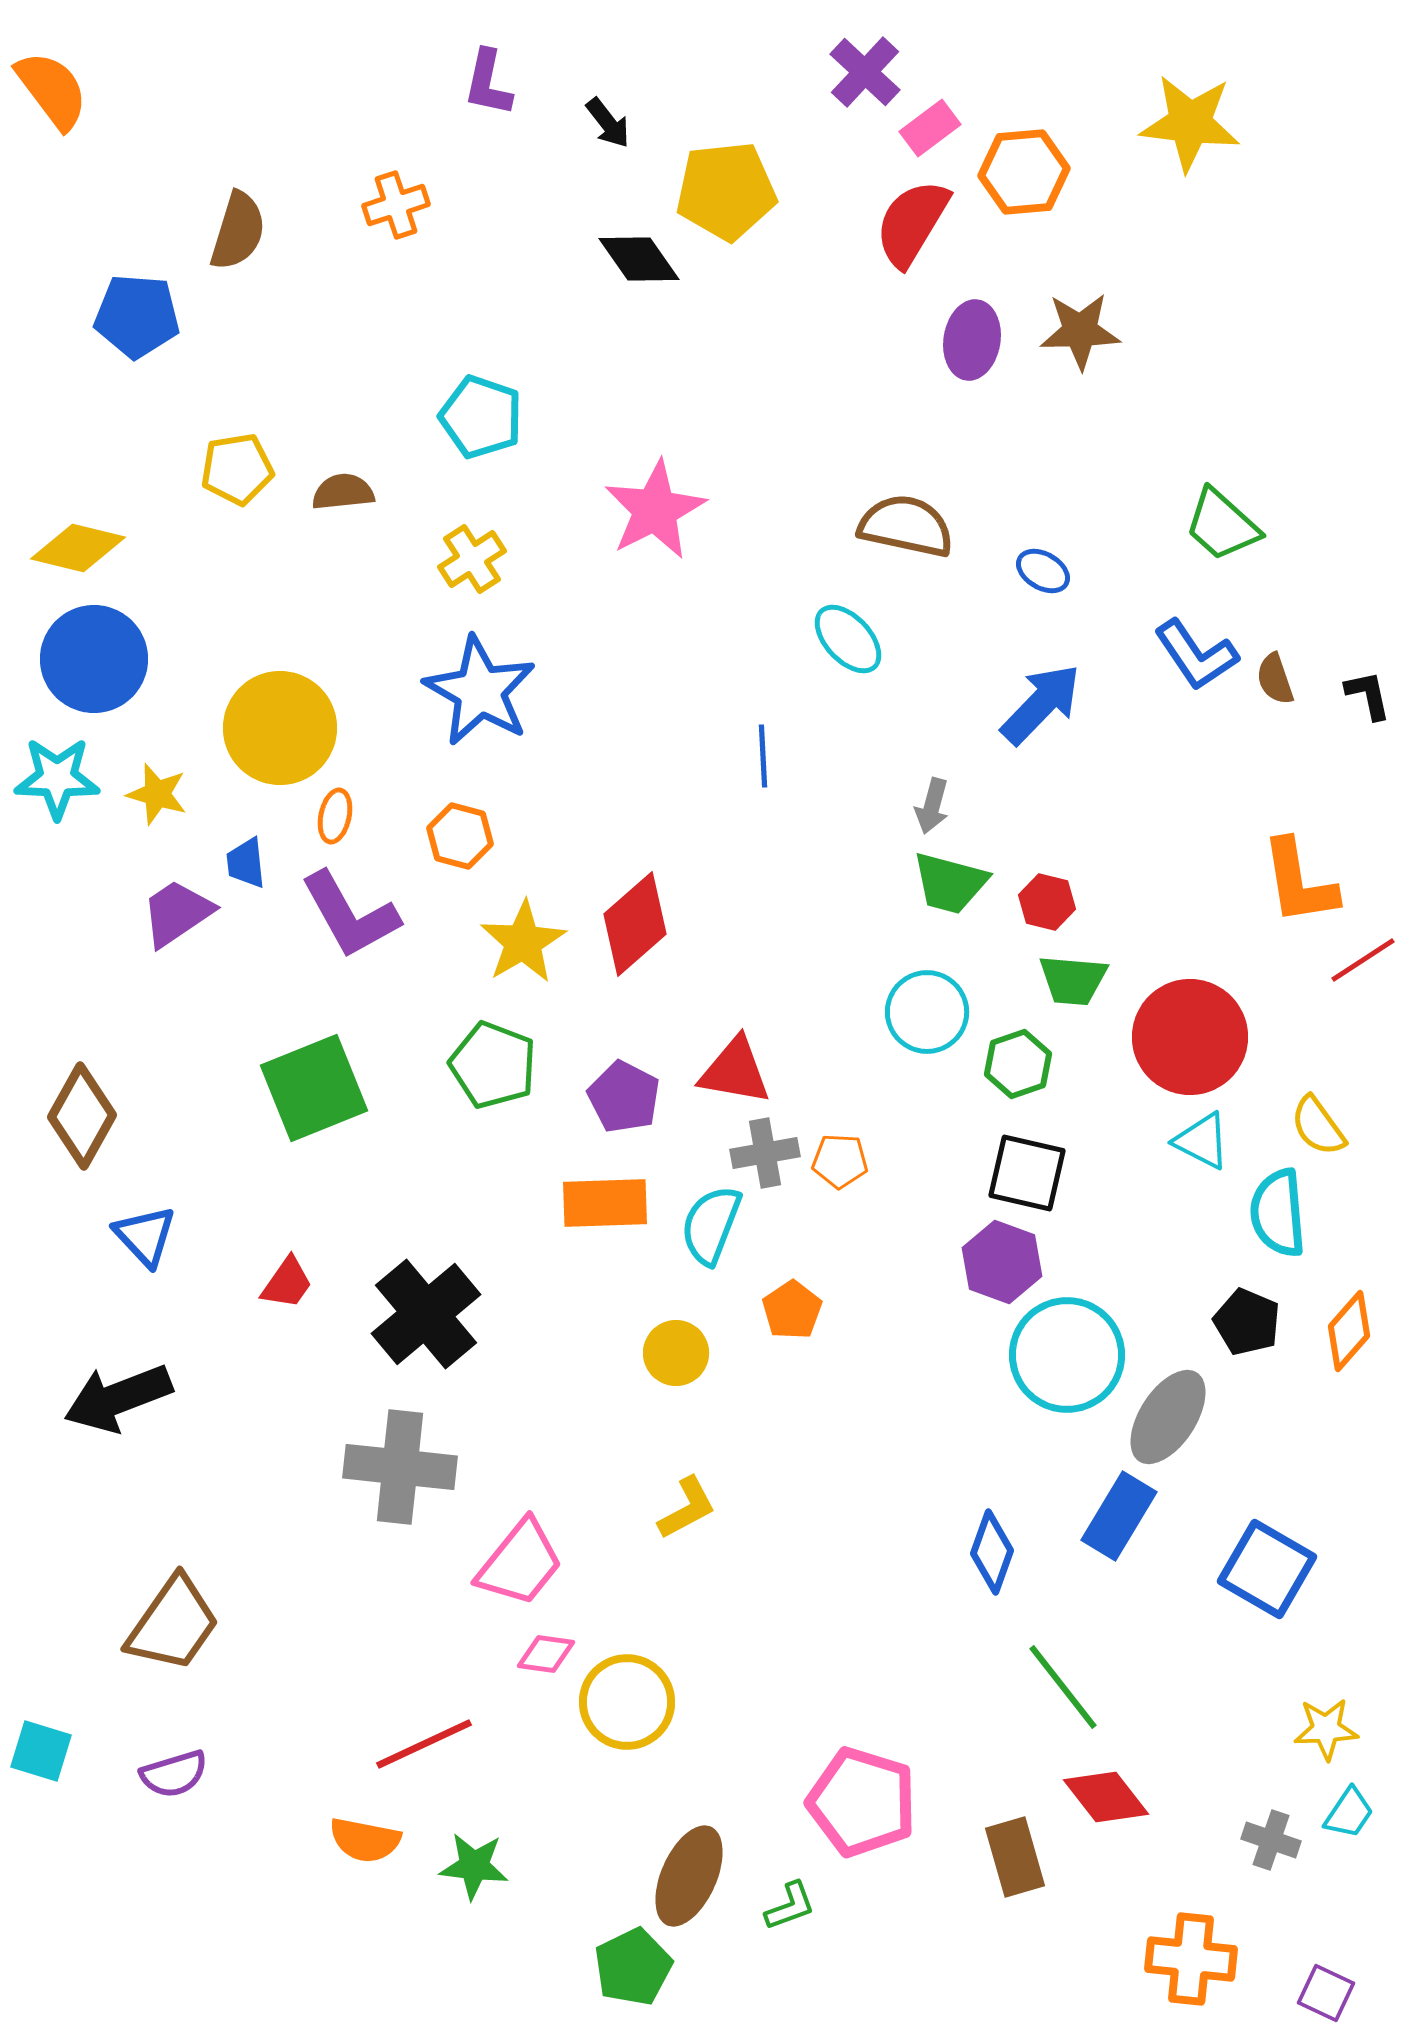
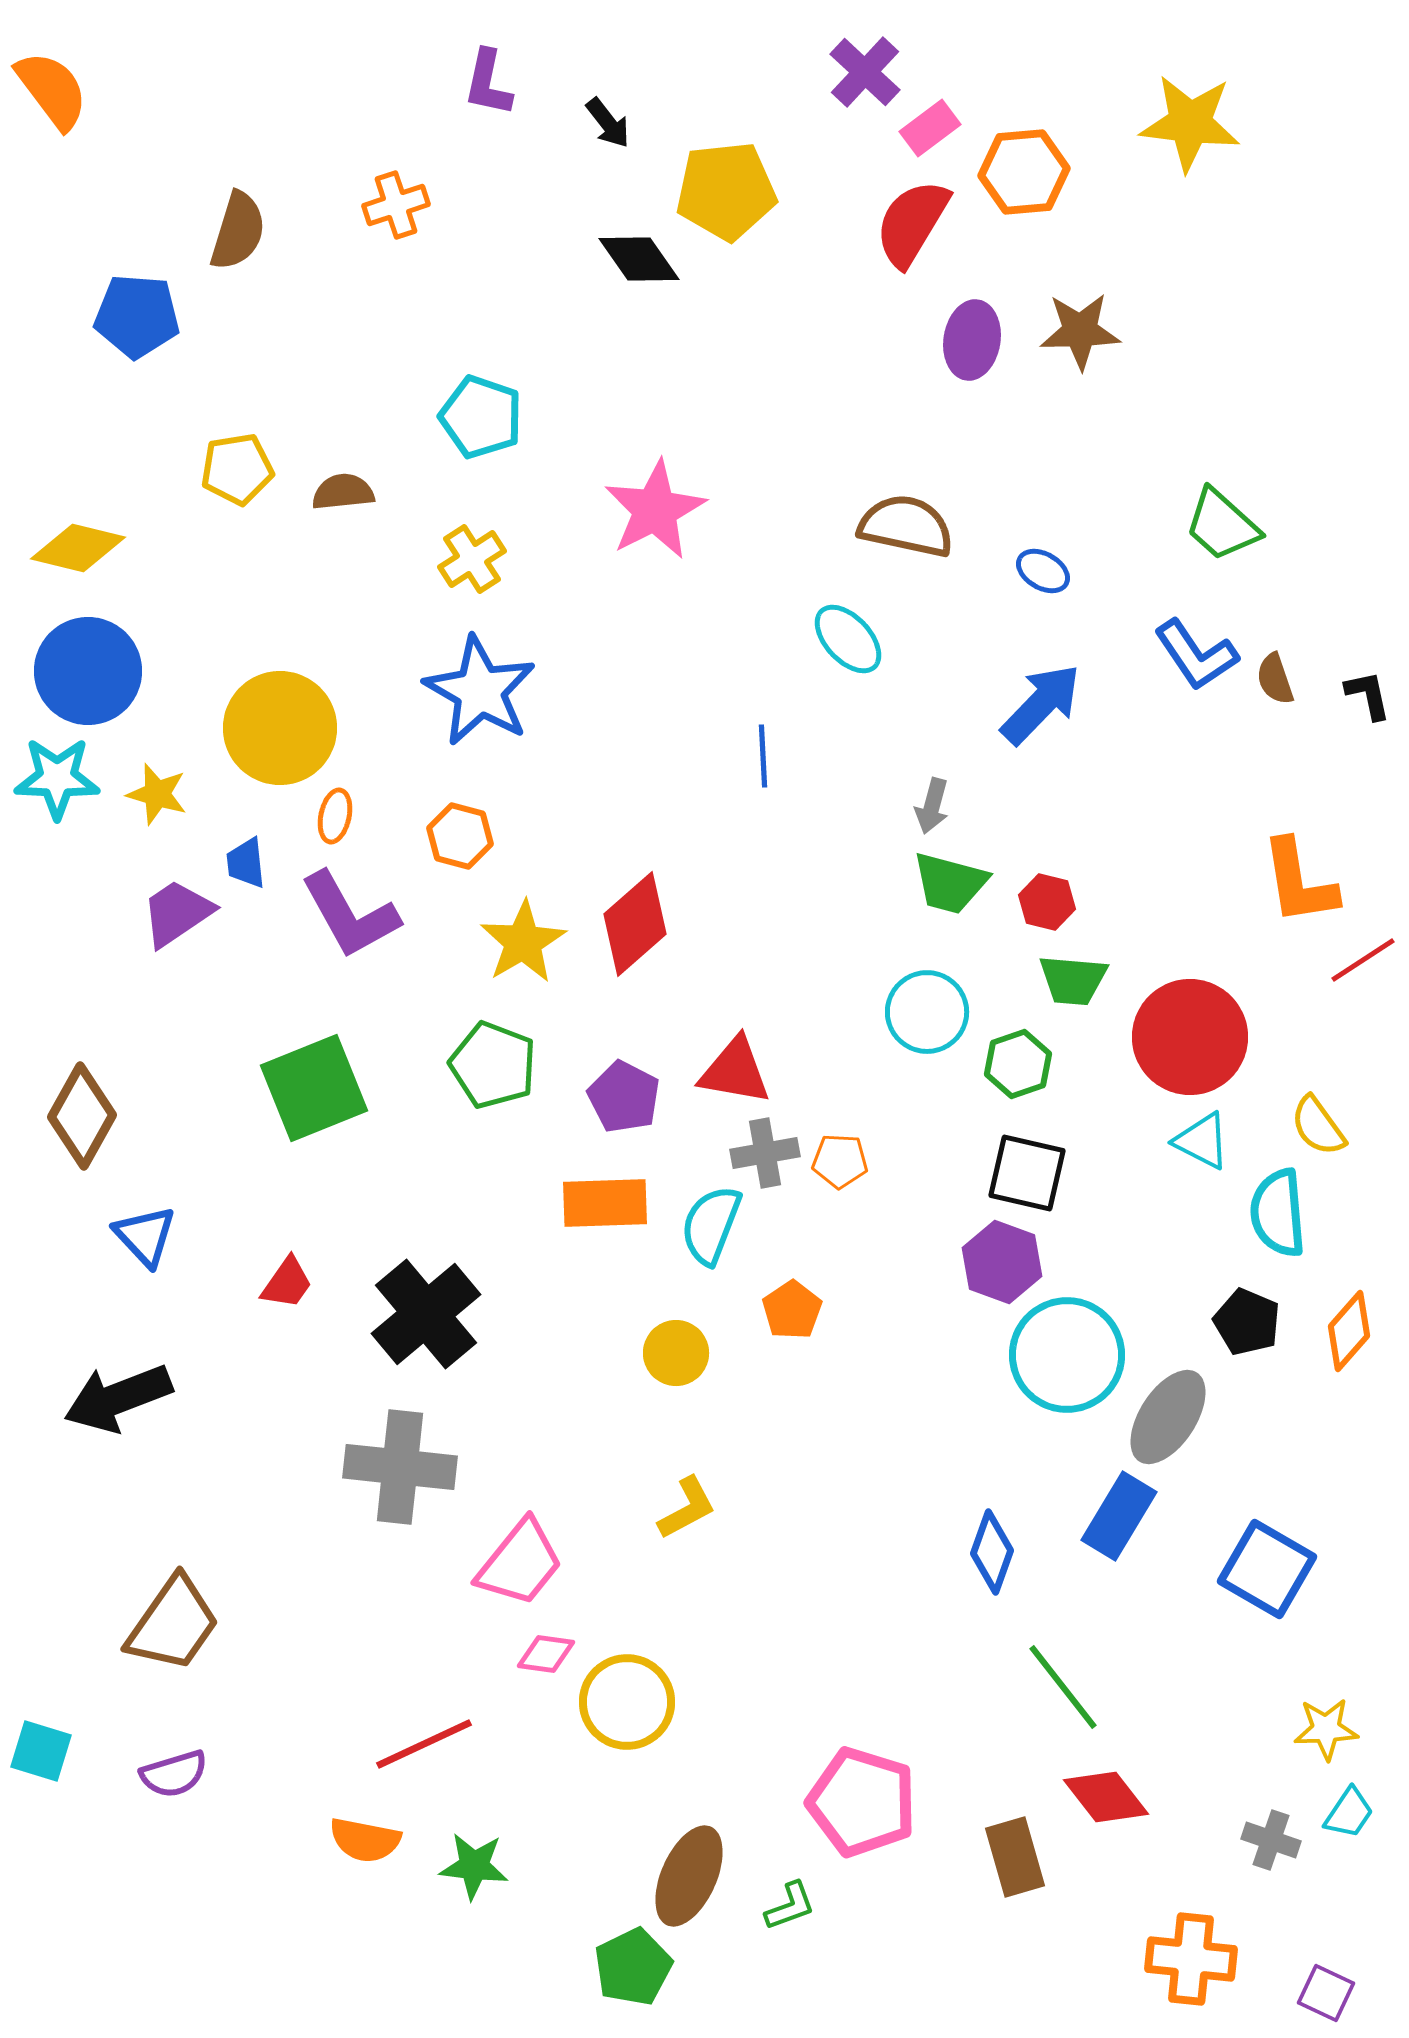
blue circle at (94, 659): moved 6 px left, 12 px down
